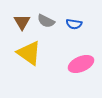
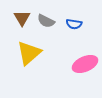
brown triangle: moved 4 px up
yellow triangle: rotated 44 degrees clockwise
pink ellipse: moved 4 px right
